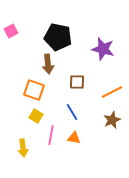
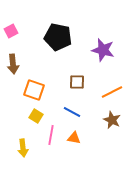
purple star: moved 1 px down
brown arrow: moved 35 px left
blue line: rotated 30 degrees counterclockwise
brown star: rotated 24 degrees counterclockwise
